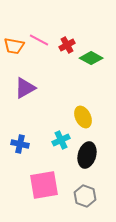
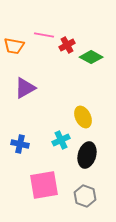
pink line: moved 5 px right, 5 px up; rotated 18 degrees counterclockwise
green diamond: moved 1 px up
